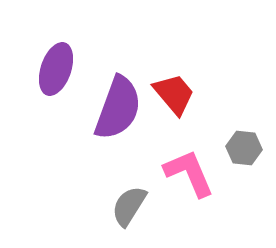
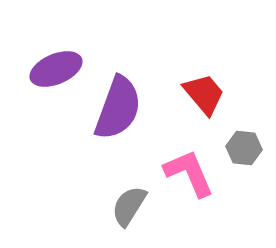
purple ellipse: rotated 48 degrees clockwise
red trapezoid: moved 30 px right
